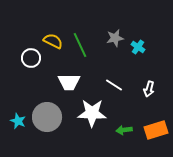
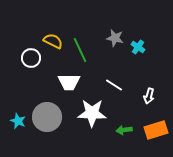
gray star: rotated 24 degrees clockwise
green line: moved 5 px down
white arrow: moved 7 px down
